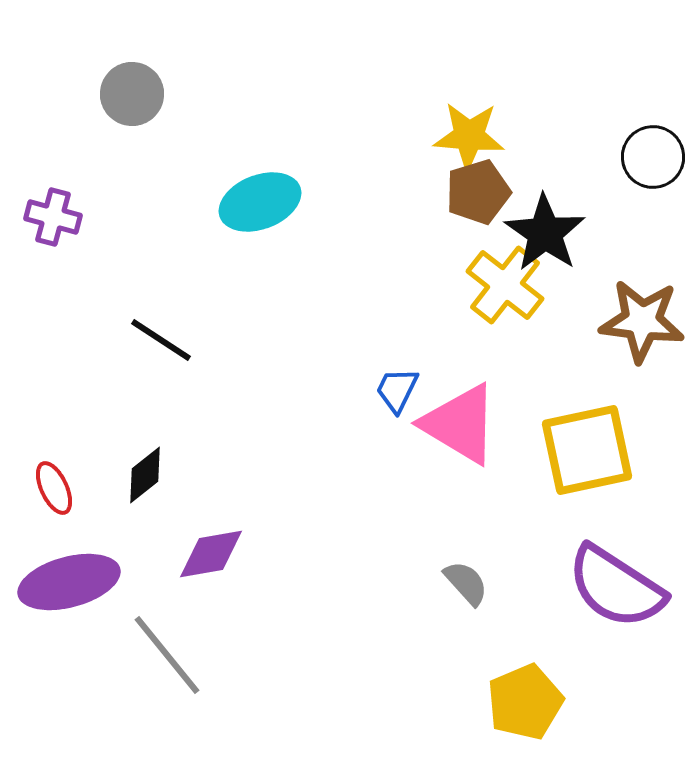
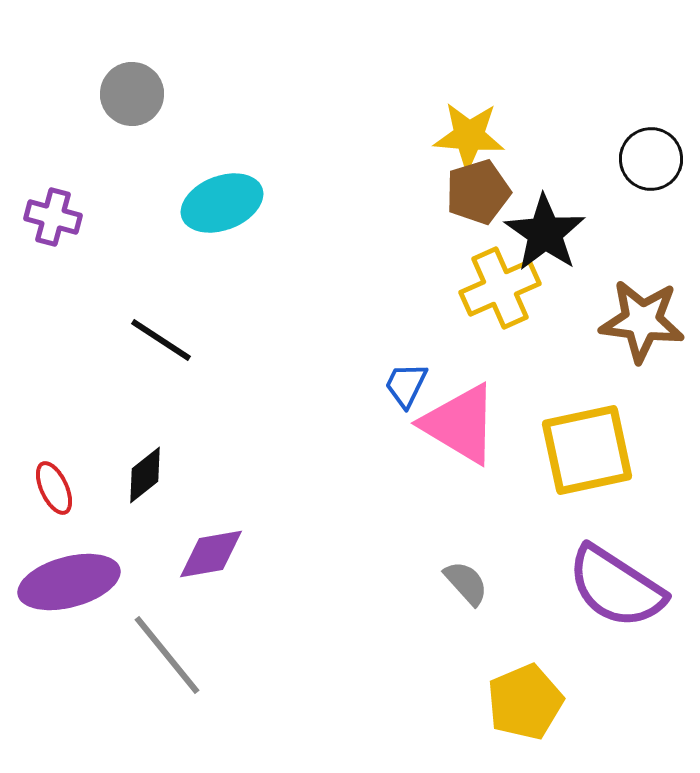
black circle: moved 2 px left, 2 px down
cyan ellipse: moved 38 px left, 1 px down
yellow cross: moved 5 px left, 3 px down; rotated 28 degrees clockwise
blue trapezoid: moved 9 px right, 5 px up
